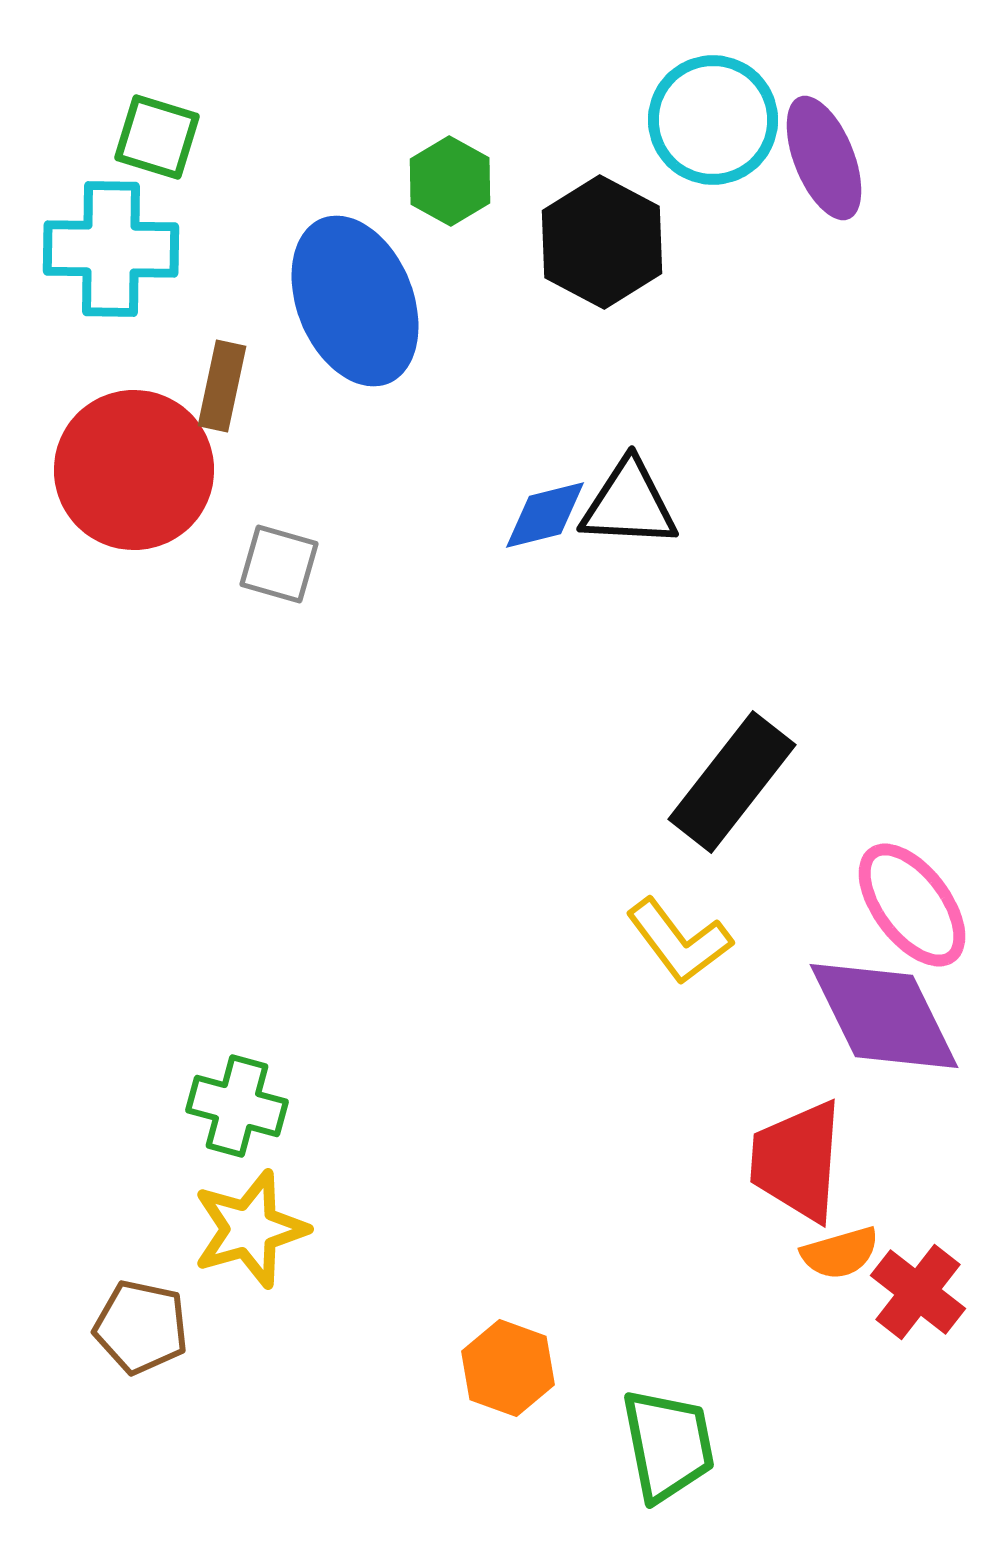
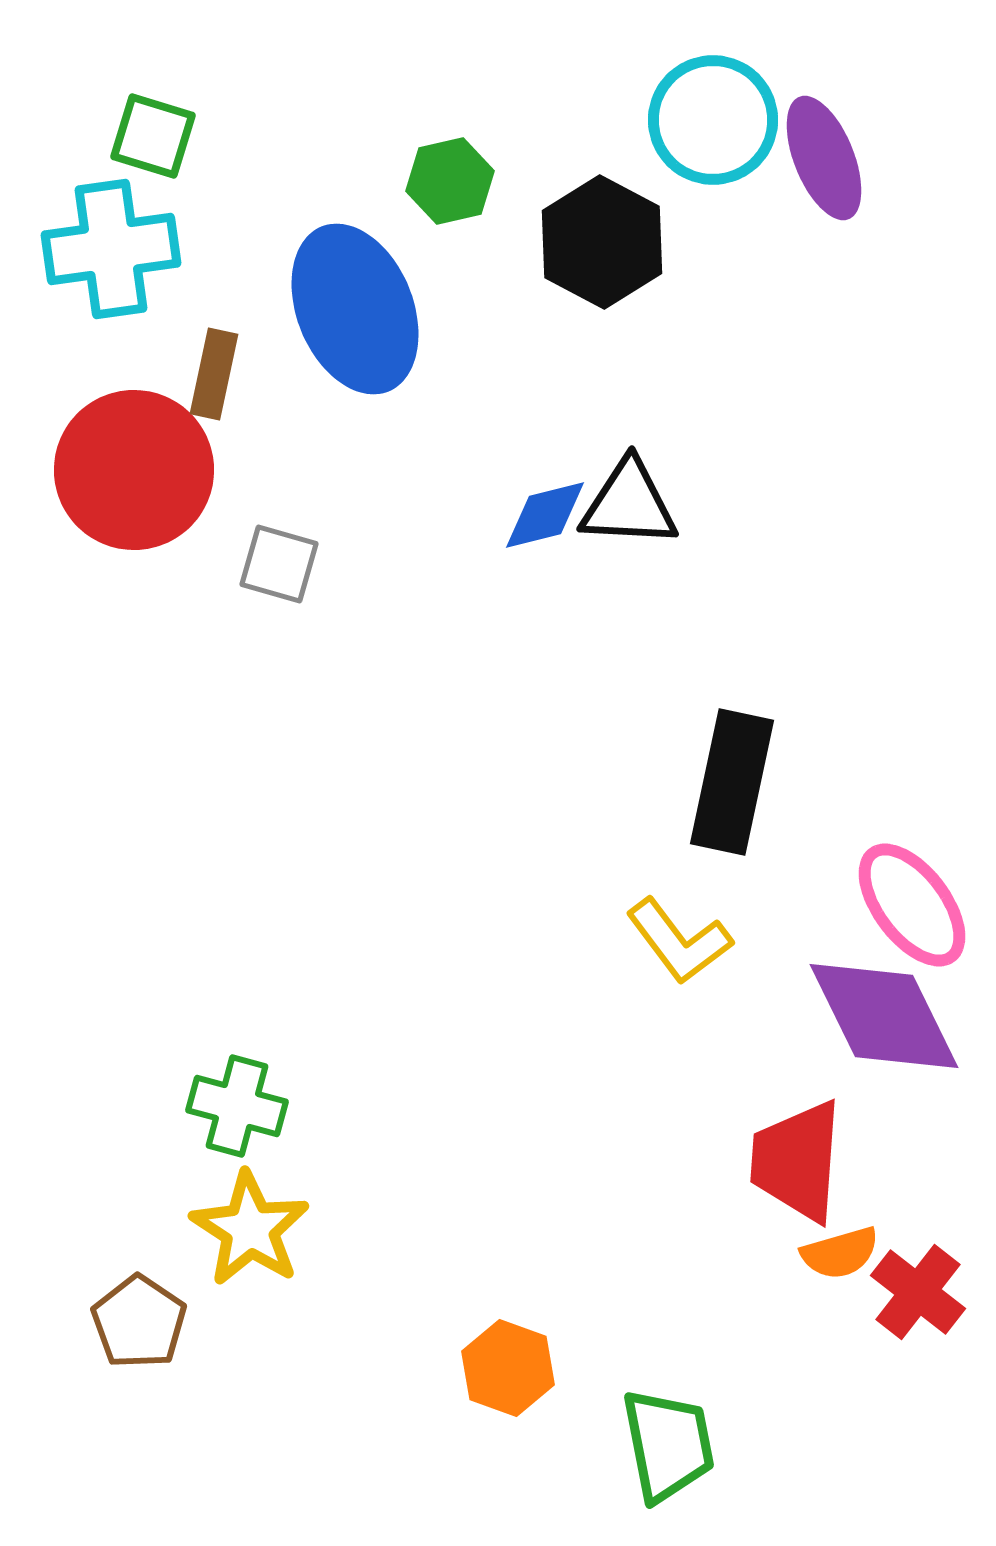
green square: moved 4 px left, 1 px up
green hexagon: rotated 18 degrees clockwise
cyan cross: rotated 9 degrees counterclockwise
blue ellipse: moved 8 px down
brown rectangle: moved 8 px left, 12 px up
black rectangle: rotated 26 degrees counterclockwise
yellow star: rotated 23 degrees counterclockwise
brown pentagon: moved 2 px left, 5 px up; rotated 22 degrees clockwise
